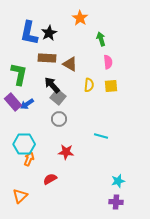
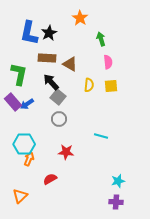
black arrow: moved 1 px left, 3 px up
